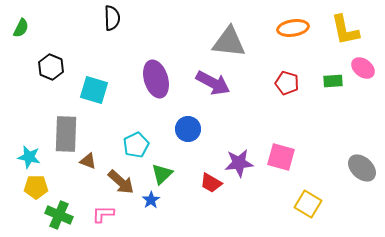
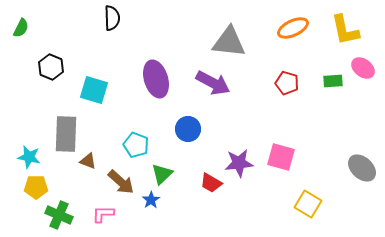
orange ellipse: rotated 16 degrees counterclockwise
cyan pentagon: rotated 25 degrees counterclockwise
